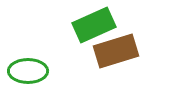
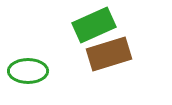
brown rectangle: moved 7 px left, 3 px down
